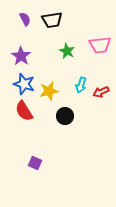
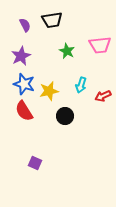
purple semicircle: moved 6 px down
purple star: rotated 12 degrees clockwise
red arrow: moved 2 px right, 4 px down
